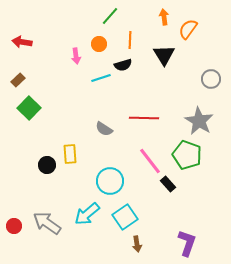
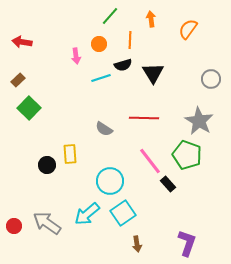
orange arrow: moved 13 px left, 2 px down
black triangle: moved 11 px left, 18 px down
cyan square: moved 2 px left, 4 px up
